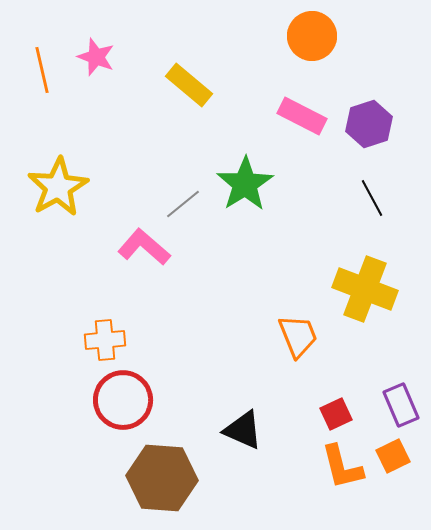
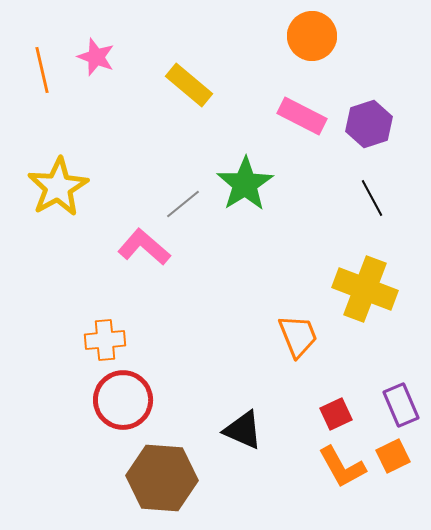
orange L-shape: rotated 15 degrees counterclockwise
